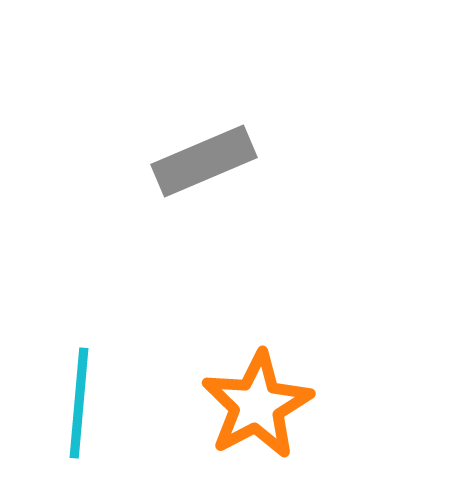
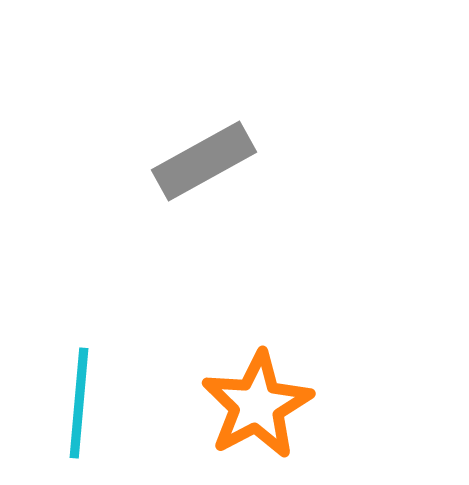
gray rectangle: rotated 6 degrees counterclockwise
